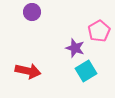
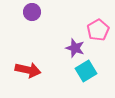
pink pentagon: moved 1 px left, 1 px up
red arrow: moved 1 px up
